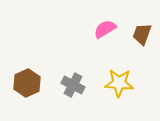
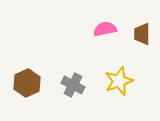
pink semicircle: rotated 20 degrees clockwise
brown trapezoid: rotated 20 degrees counterclockwise
yellow star: moved 2 px up; rotated 24 degrees counterclockwise
